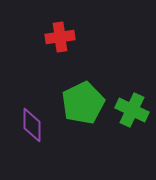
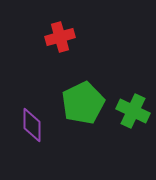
red cross: rotated 8 degrees counterclockwise
green cross: moved 1 px right, 1 px down
